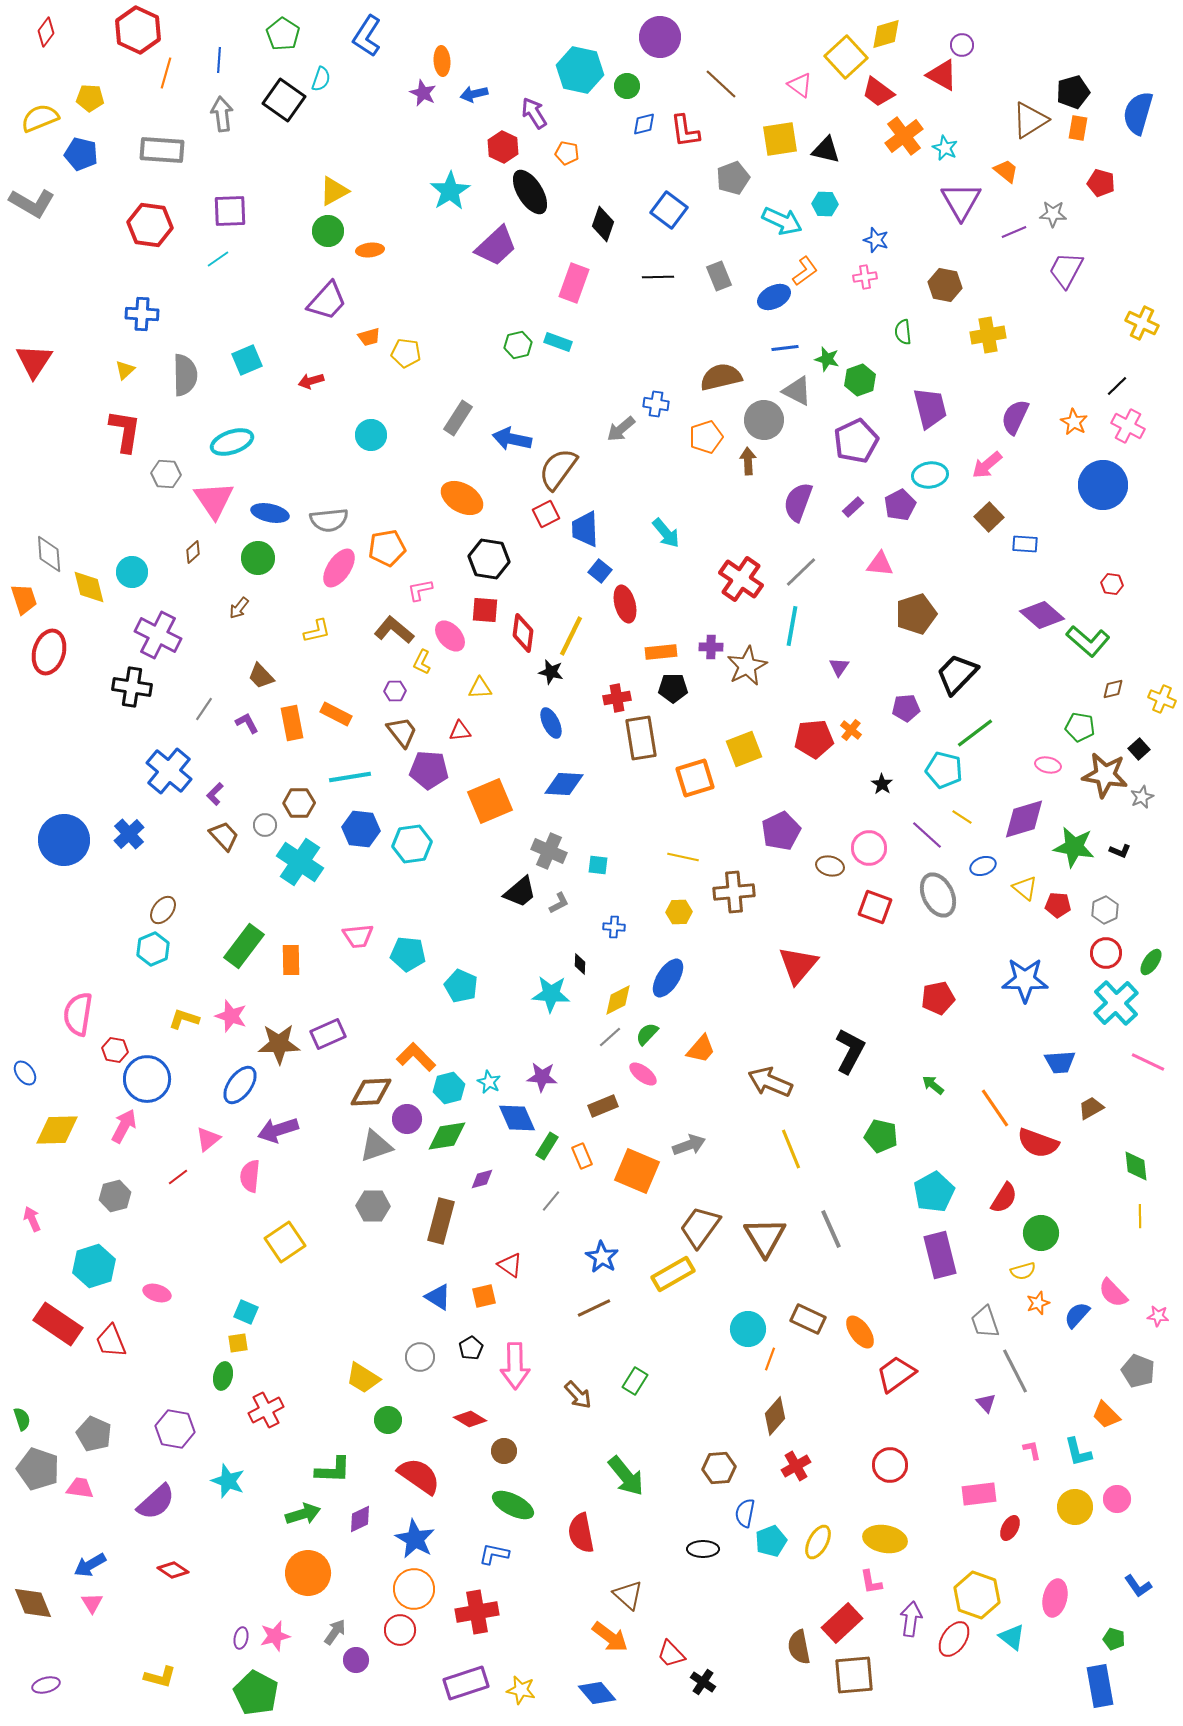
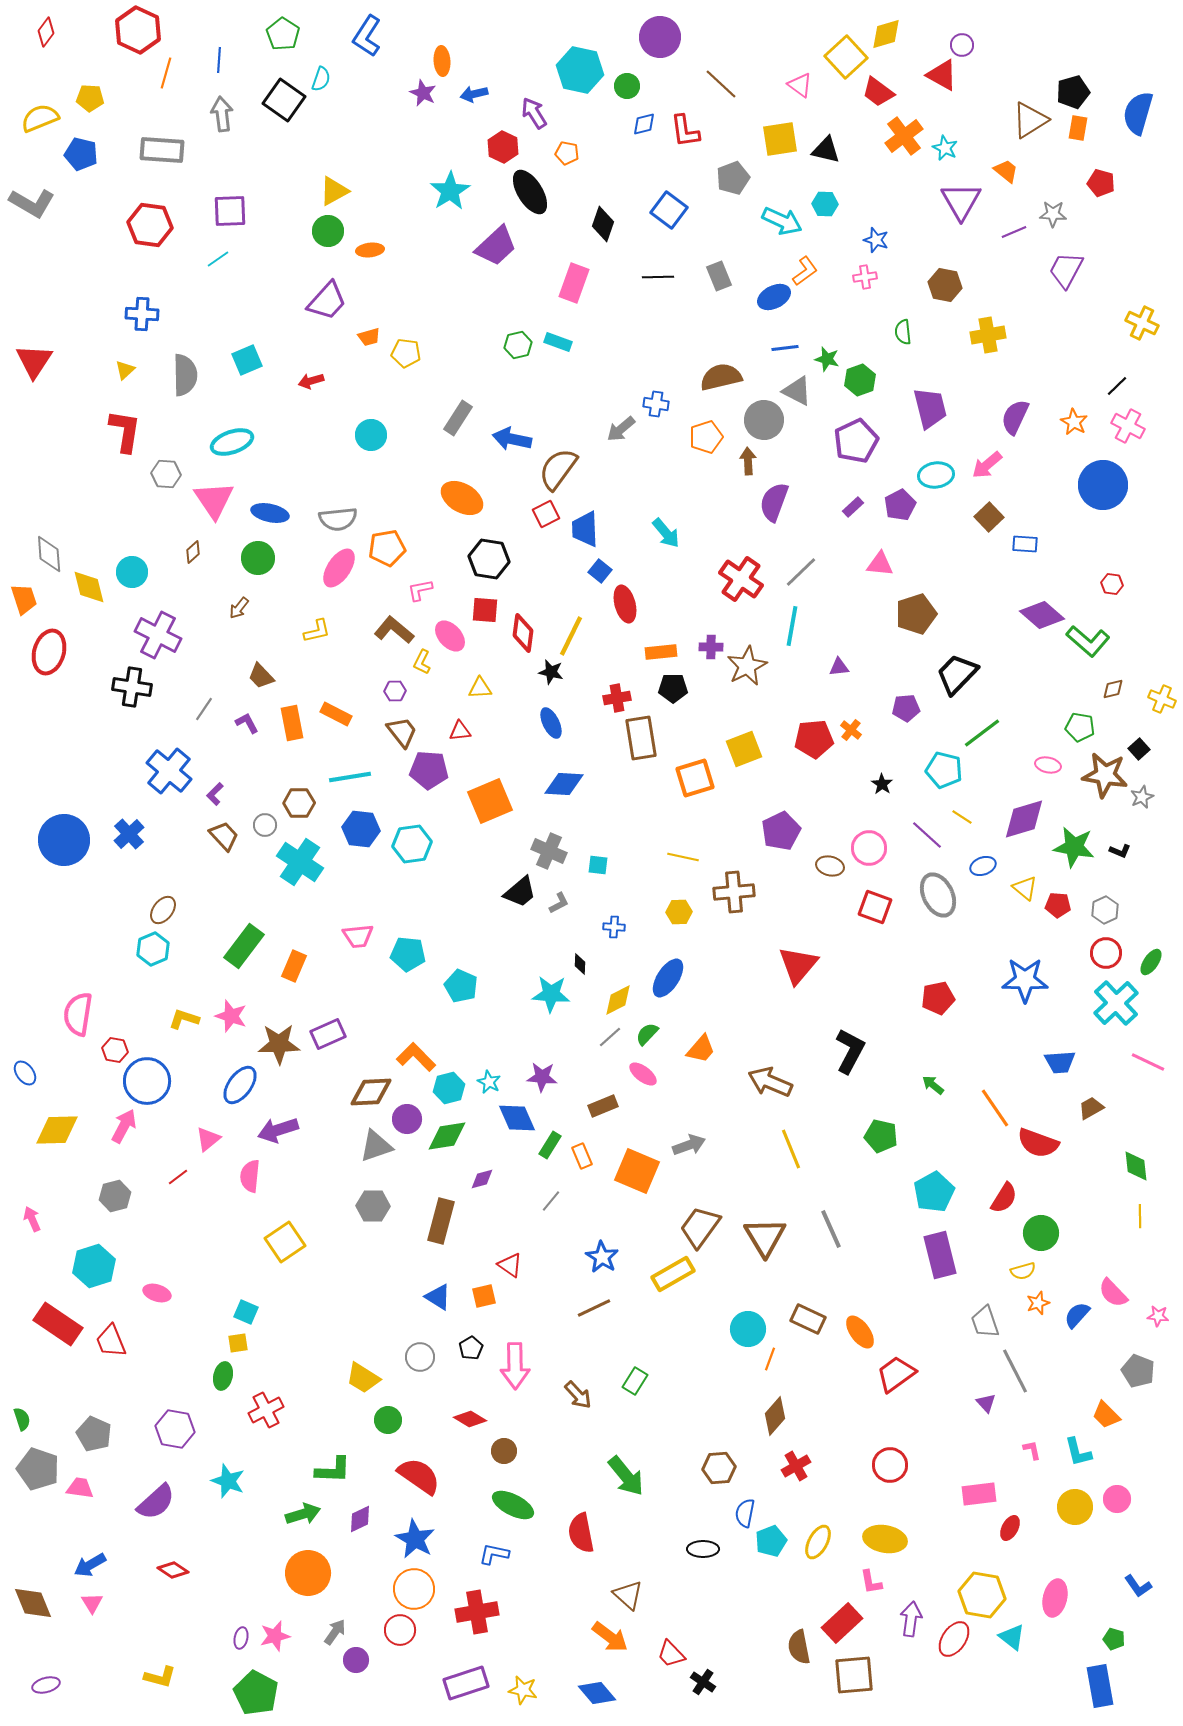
cyan ellipse at (930, 475): moved 6 px right
purple semicircle at (798, 502): moved 24 px left
gray semicircle at (329, 520): moved 9 px right, 1 px up
purple triangle at (839, 667): rotated 50 degrees clockwise
green line at (975, 733): moved 7 px right
orange rectangle at (291, 960): moved 3 px right, 6 px down; rotated 24 degrees clockwise
blue circle at (147, 1079): moved 2 px down
green rectangle at (547, 1146): moved 3 px right, 1 px up
yellow hexagon at (977, 1595): moved 5 px right; rotated 9 degrees counterclockwise
yellow star at (521, 1690): moved 2 px right
